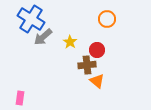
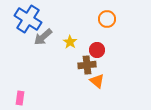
blue cross: moved 3 px left
